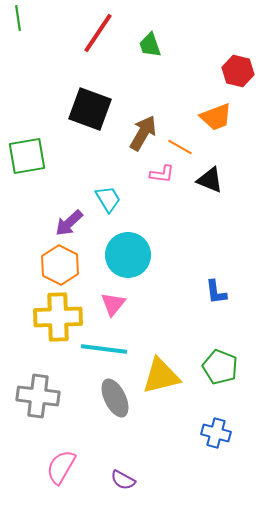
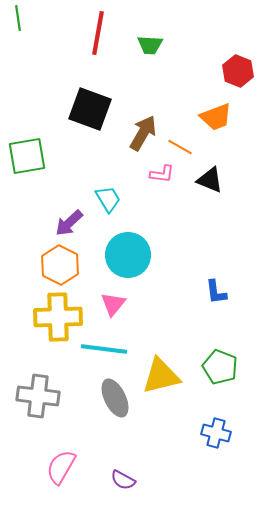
red line: rotated 24 degrees counterclockwise
green trapezoid: rotated 68 degrees counterclockwise
red hexagon: rotated 8 degrees clockwise
